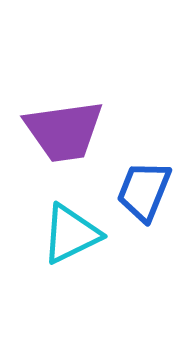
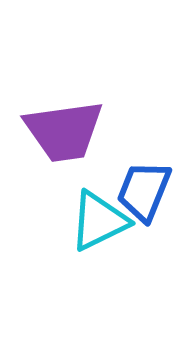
cyan triangle: moved 28 px right, 13 px up
